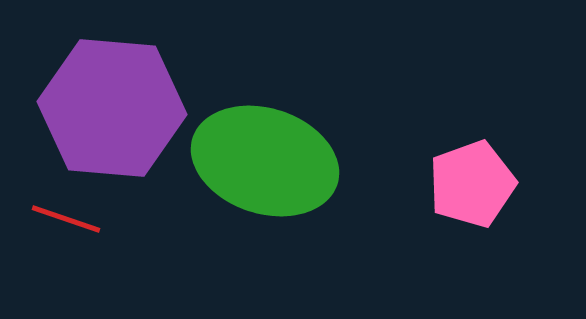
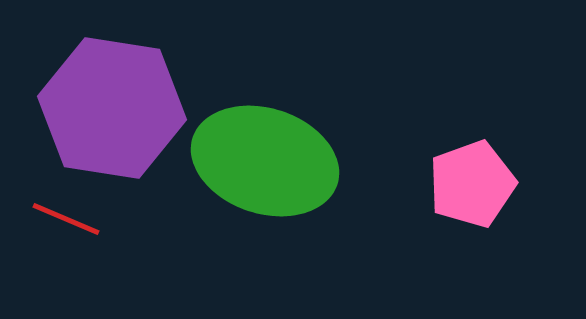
purple hexagon: rotated 4 degrees clockwise
red line: rotated 4 degrees clockwise
